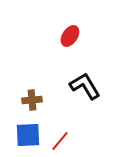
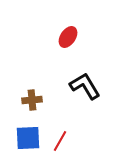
red ellipse: moved 2 px left, 1 px down
blue square: moved 3 px down
red line: rotated 10 degrees counterclockwise
